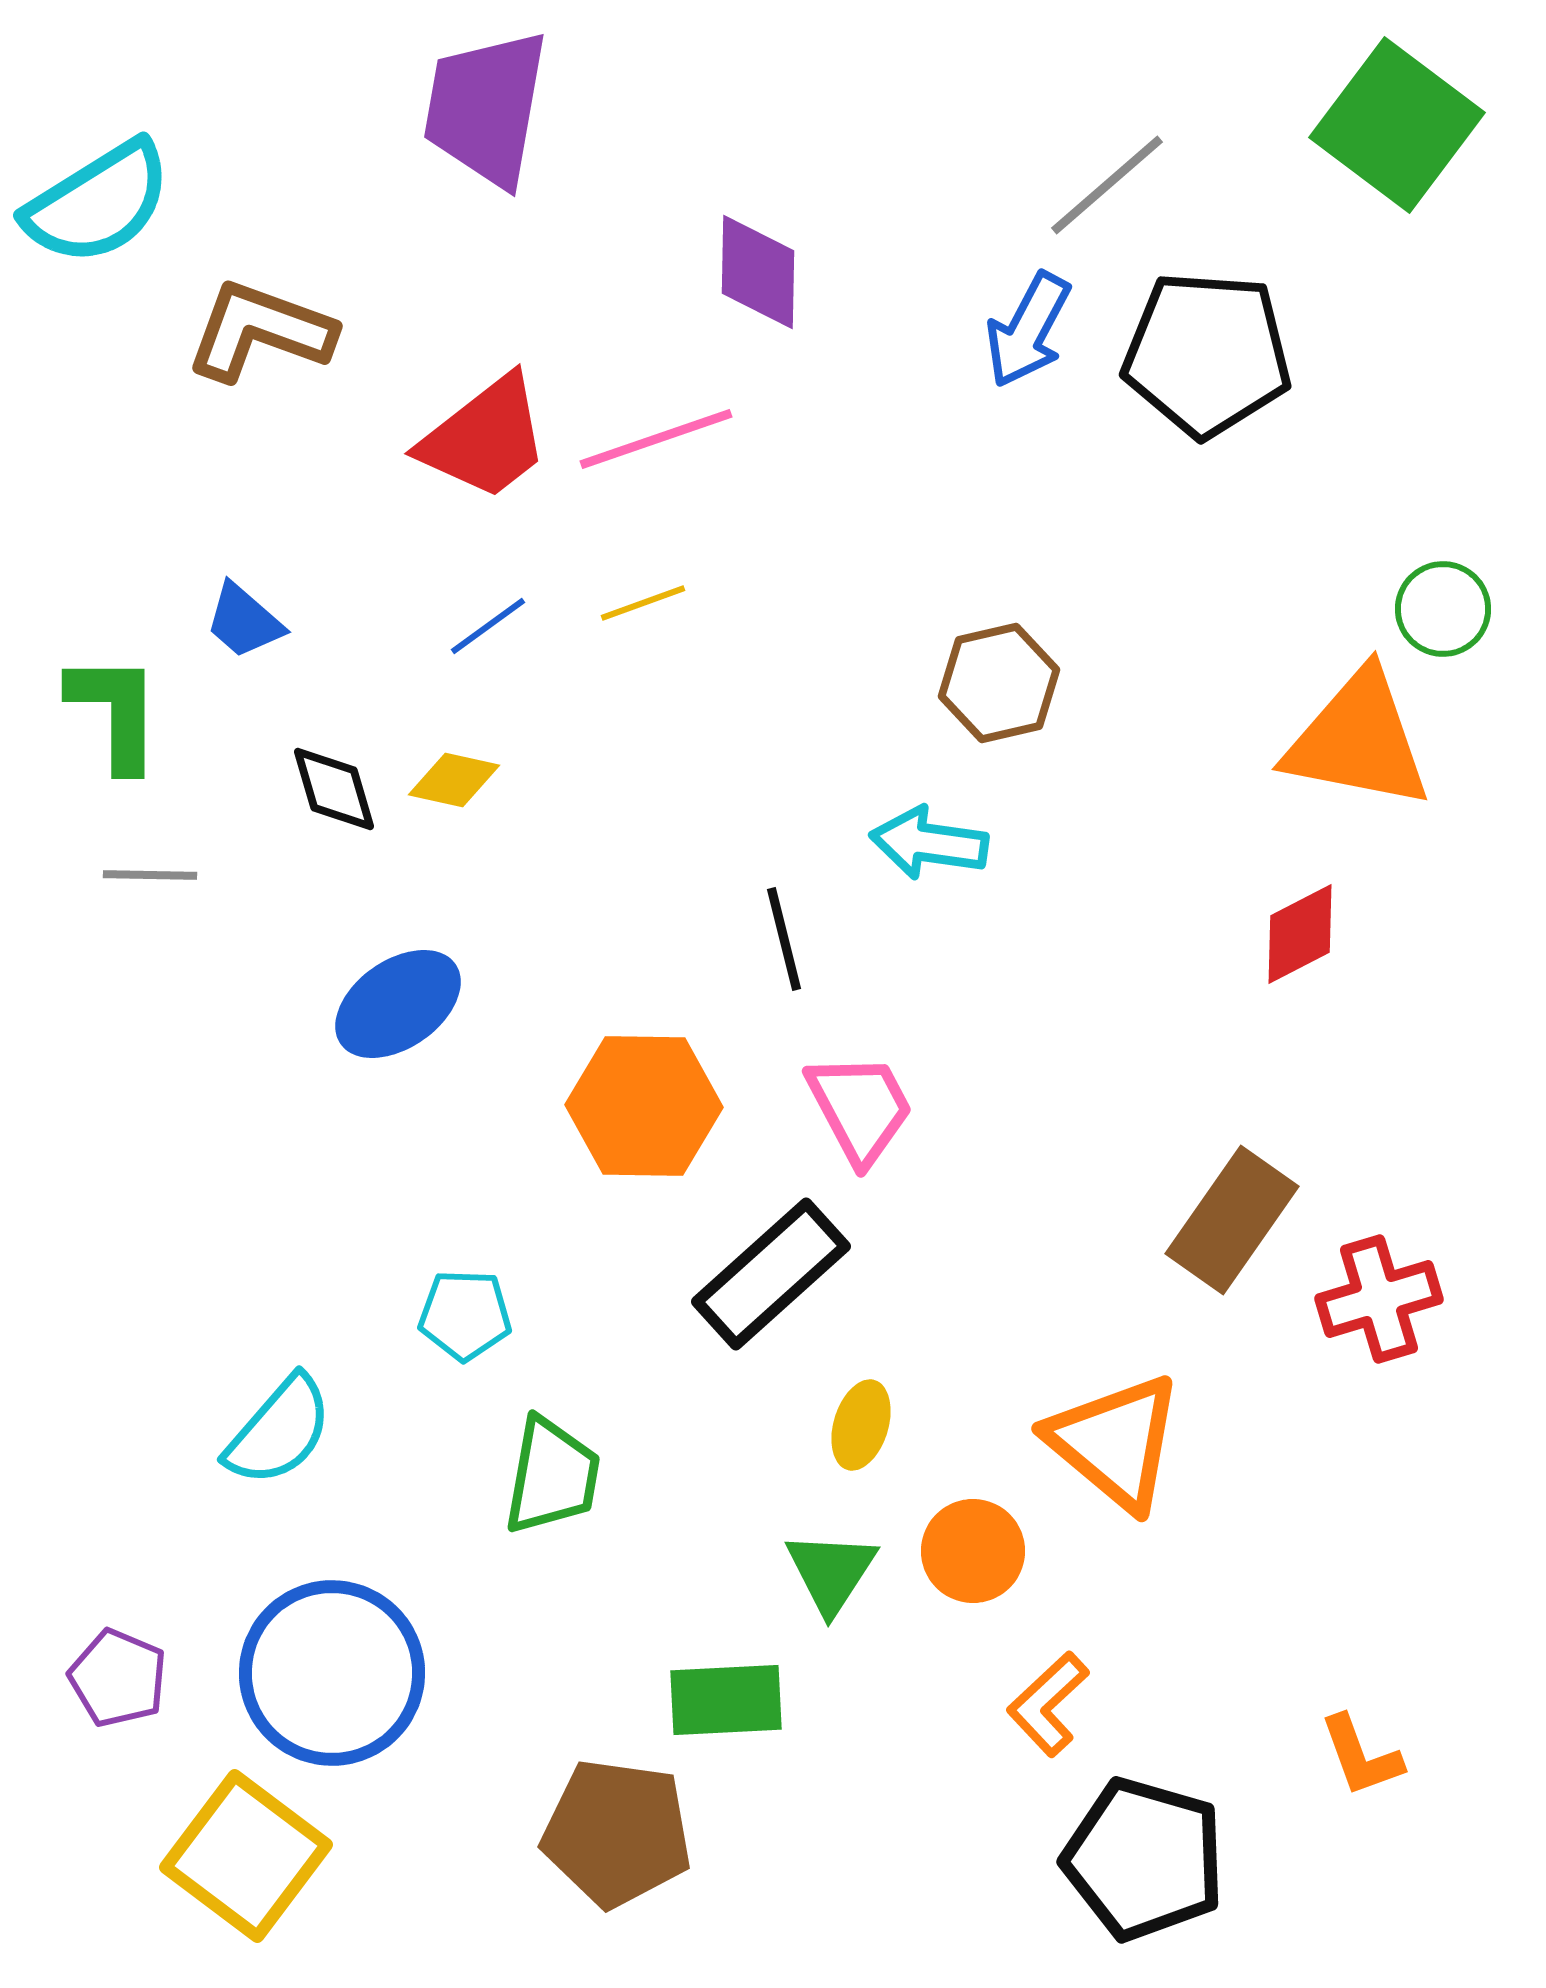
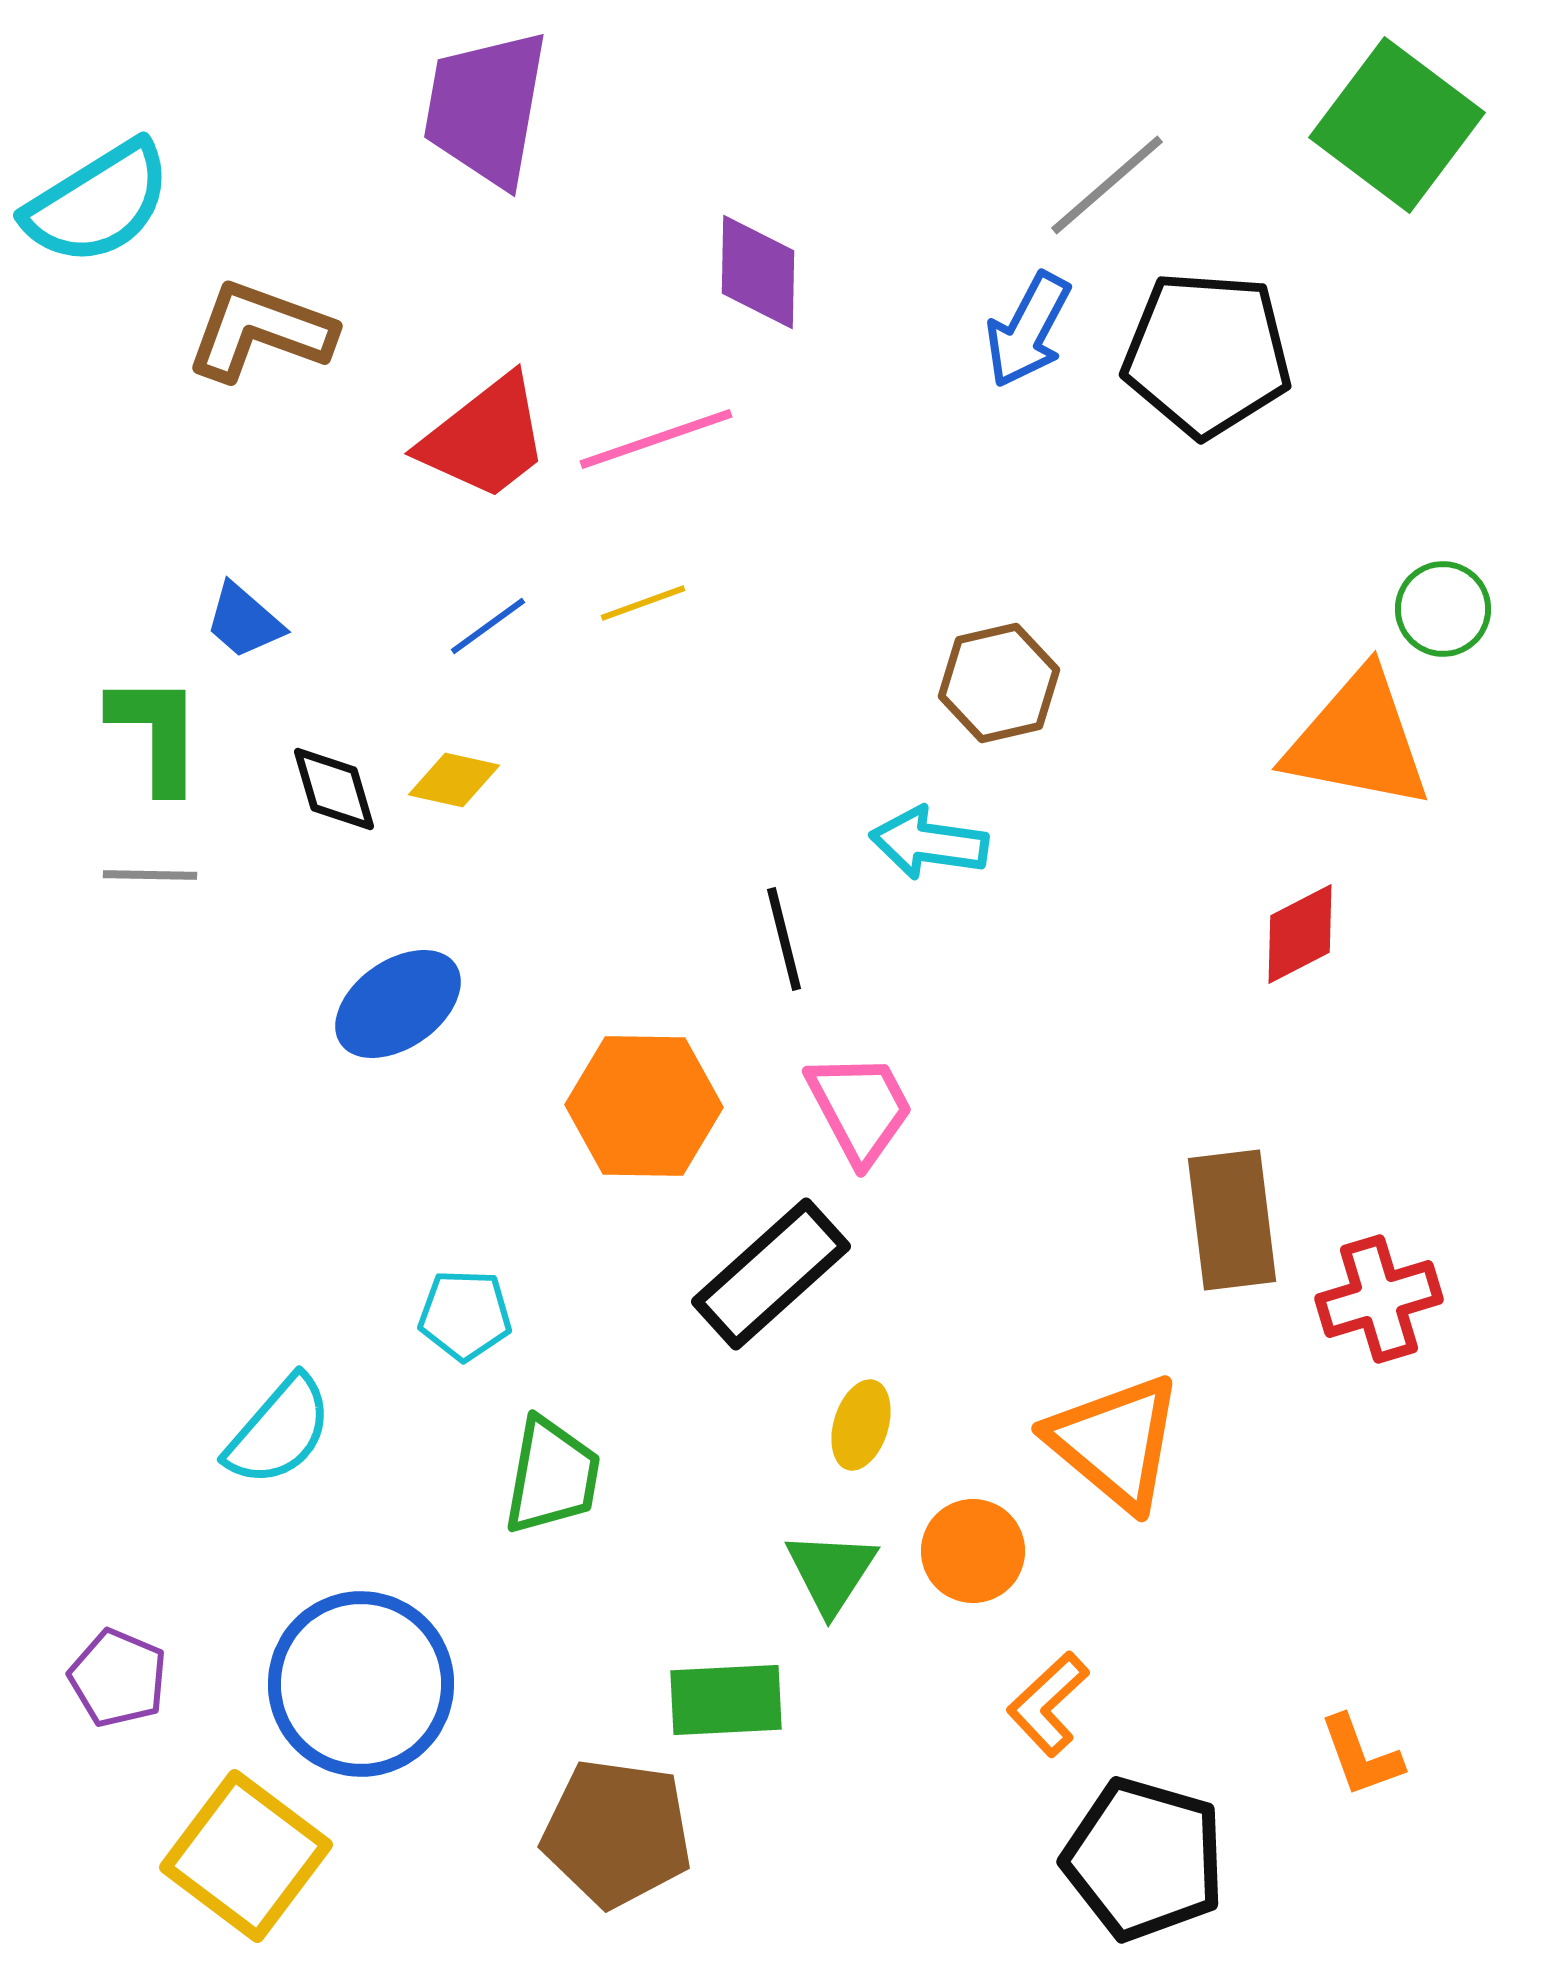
green L-shape at (115, 712): moved 41 px right, 21 px down
brown rectangle at (1232, 1220): rotated 42 degrees counterclockwise
blue circle at (332, 1673): moved 29 px right, 11 px down
